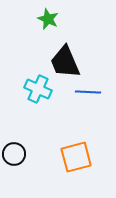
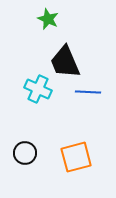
black circle: moved 11 px right, 1 px up
